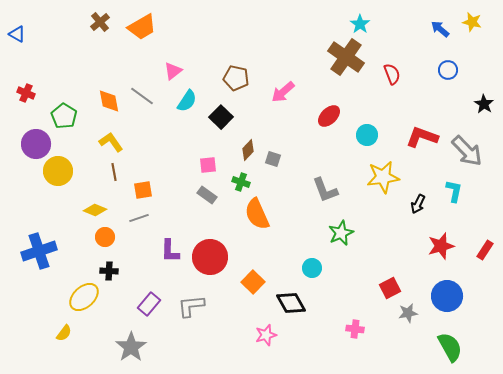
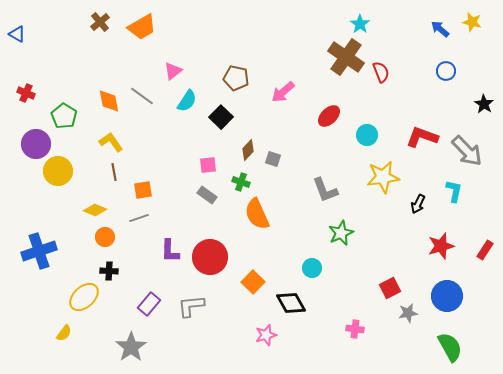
blue circle at (448, 70): moved 2 px left, 1 px down
red semicircle at (392, 74): moved 11 px left, 2 px up
